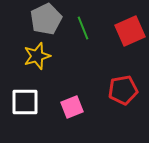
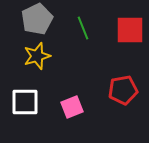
gray pentagon: moved 9 px left
red square: moved 1 px up; rotated 24 degrees clockwise
